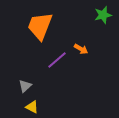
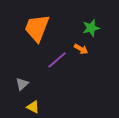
green star: moved 12 px left, 13 px down
orange trapezoid: moved 3 px left, 2 px down
gray triangle: moved 3 px left, 2 px up
yellow triangle: moved 1 px right
